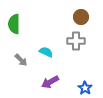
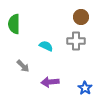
cyan semicircle: moved 6 px up
gray arrow: moved 2 px right, 6 px down
purple arrow: rotated 24 degrees clockwise
